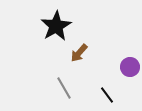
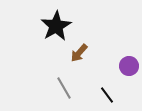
purple circle: moved 1 px left, 1 px up
